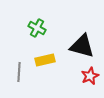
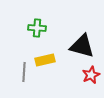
green cross: rotated 24 degrees counterclockwise
gray line: moved 5 px right
red star: moved 1 px right, 1 px up
